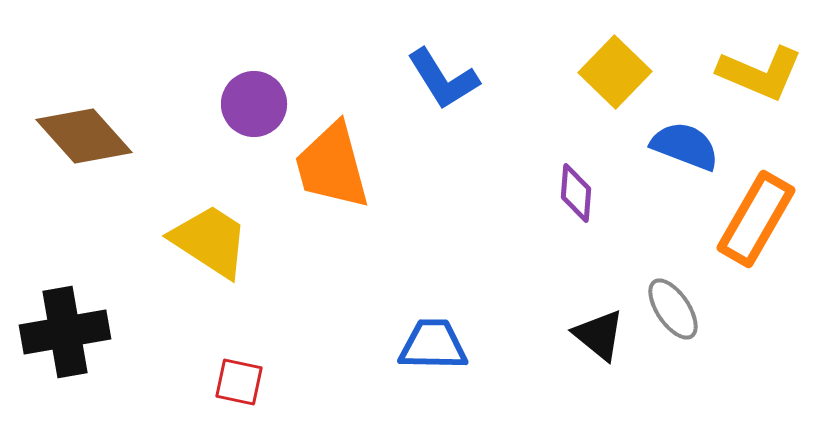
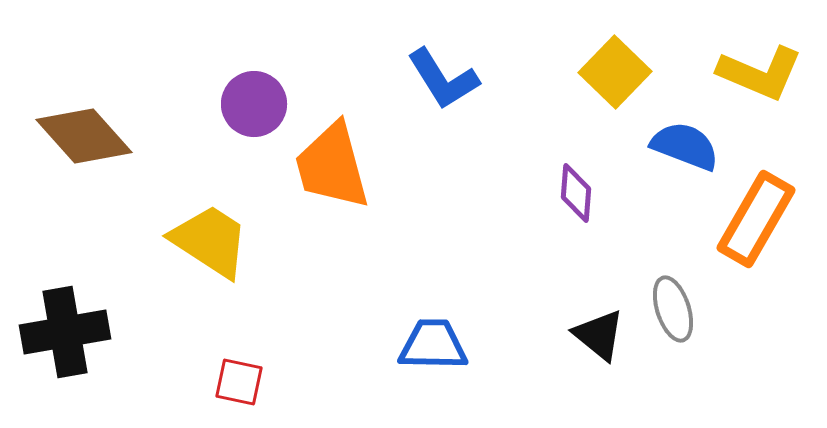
gray ellipse: rotated 16 degrees clockwise
